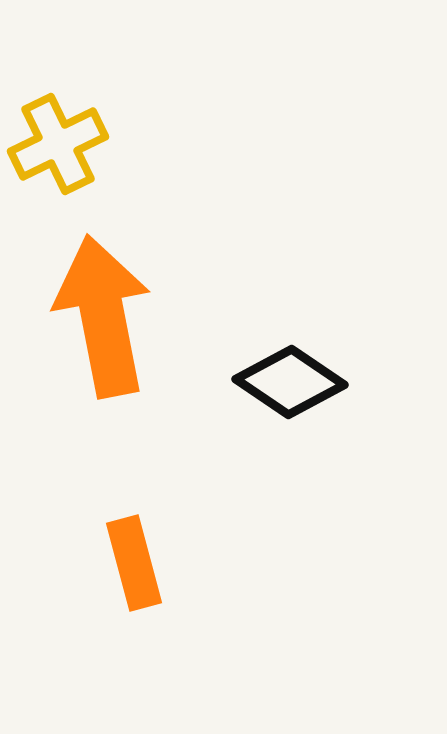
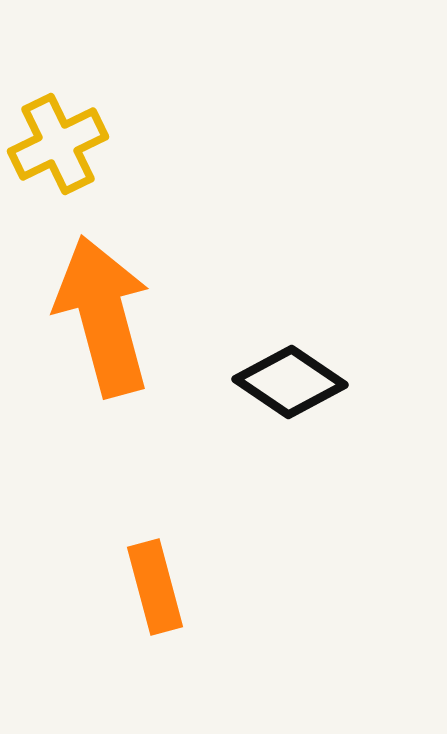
orange arrow: rotated 4 degrees counterclockwise
orange rectangle: moved 21 px right, 24 px down
